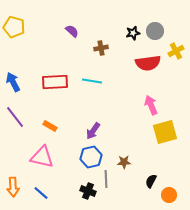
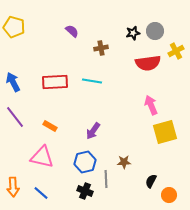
blue hexagon: moved 6 px left, 5 px down
black cross: moved 3 px left
